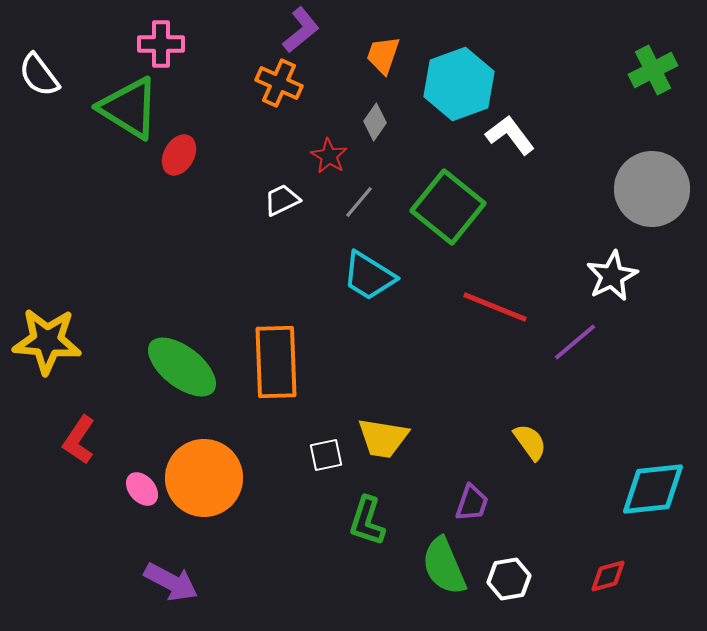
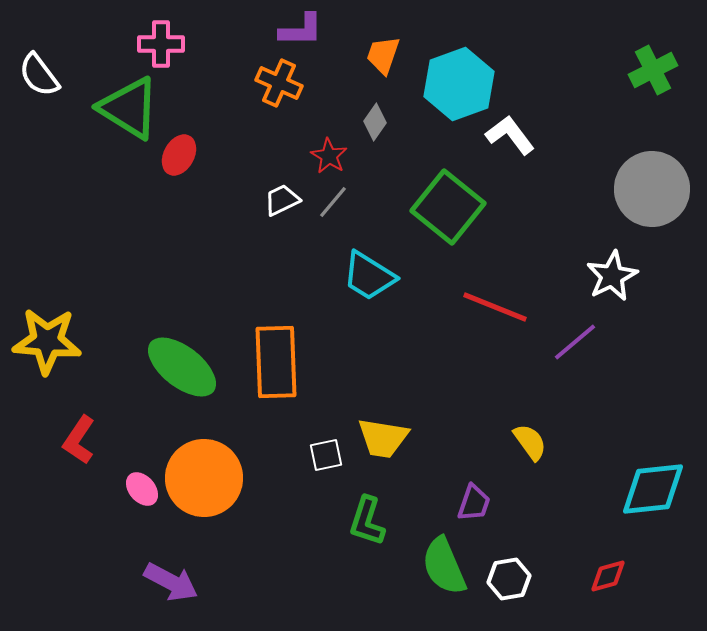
purple L-shape: rotated 39 degrees clockwise
gray line: moved 26 px left
purple trapezoid: moved 2 px right
